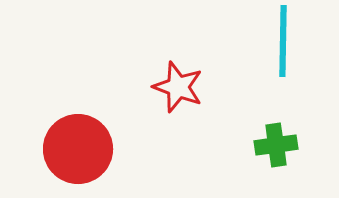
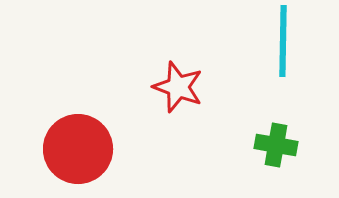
green cross: rotated 18 degrees clockwise
